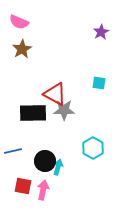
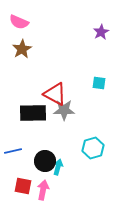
cyan hexagon: rotated 15 degrees clockwise
